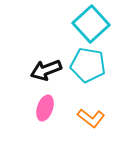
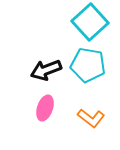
cyan square: moved 1 px left, 2 px up
